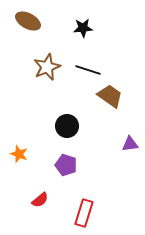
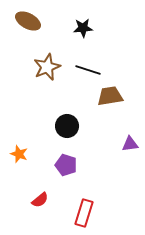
brown trapezoid: rotated 44 degrees counterclockwise
